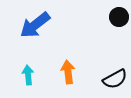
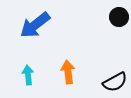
black semicircle: moved 3 px down
